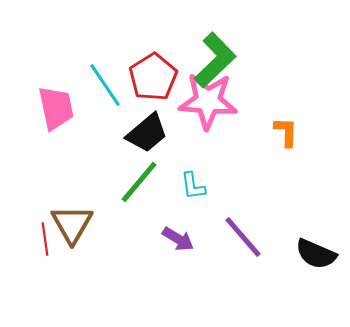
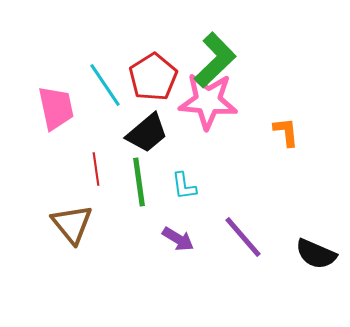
orange L-shape: rotated 8 degrees counterclockwise
green line: rotated 48 degrees counterclockwise
cyan L-shape: moved 9 px left
brown triangle: rotated 9 degrees counterclockwise
red line: moved 51 px right, 70 px up
